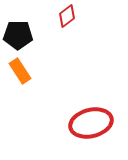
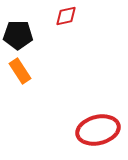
red diamond: moved 1 px left; rotated 25 degrees clockwise
red ellipse: moved 7 px right, 7 px down
